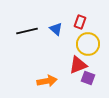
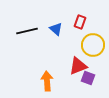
yellow circle: moved 5 px right, 1 px down
red triangle: moved 1 px down
orange arrow: rotated 84 degrees counterclockwise
